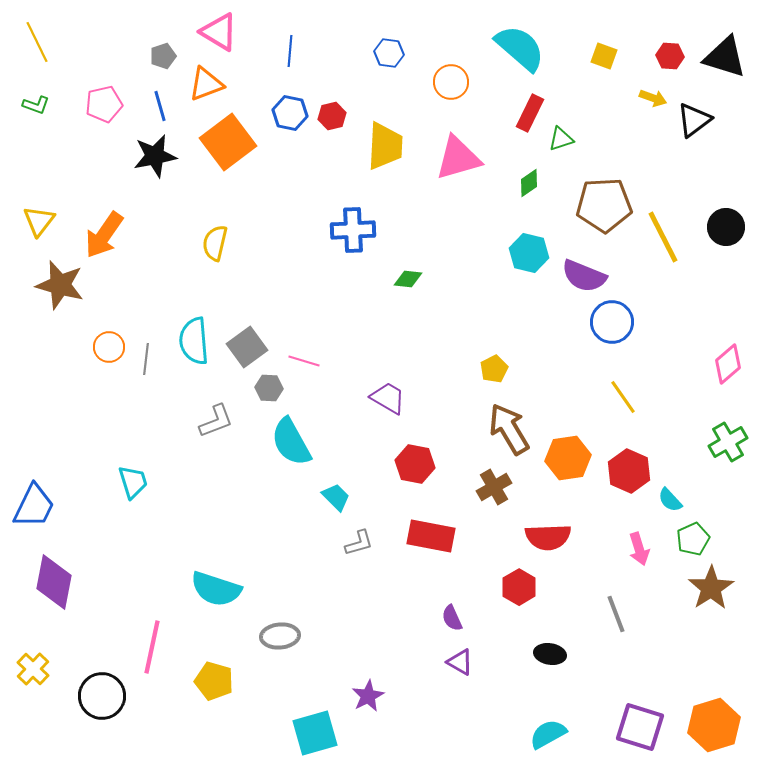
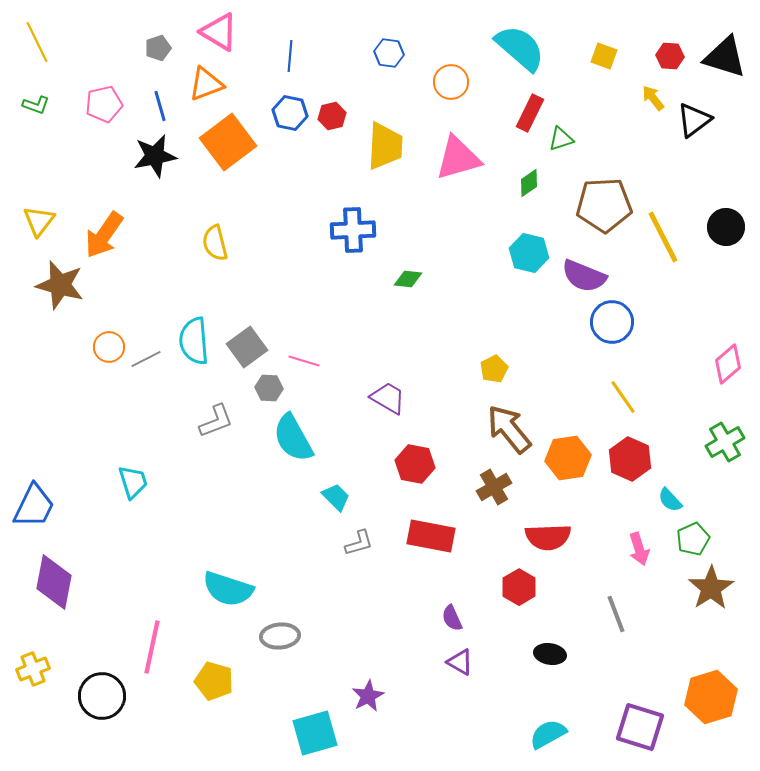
blue line at (290, 51): moved 5 px down
gray pentagon at (163, 56): moved 5 px left, 8 px up
yellow arrow at (653, 98): rotated 148 degrees counterclockwise
yellow semicircle at (215, 243): rotated 27 degrees counterclockwise
gray line at (146, 359): rotated 56 degrees clockwise
brown arrow at (509, 429): rotated 8 degrees counterclockwise
cyan semicircle at (291, 442): moved 2 px right, 4 px up
green cross at (728, 442): moved 3 px left
red hexagon at (629, 471): moved 1 px right, 12 px up
cyan semicircle at (216, 589): moved 12 px right
yellow cross at (33, 669): rotated 24 degrees clockwise
orange hexagon at (714, 725): moved 3 px left, 28 px up
